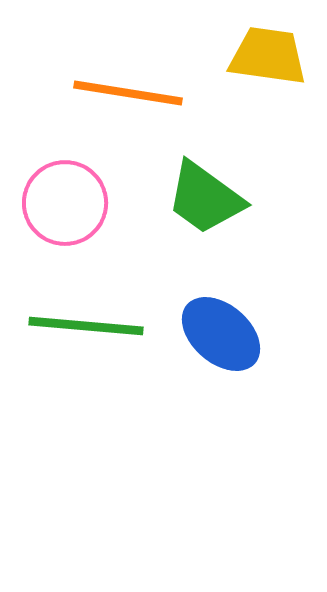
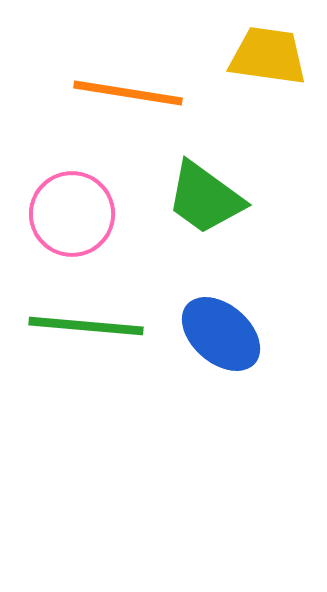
pink circle: moved 7 px right, 11 px down
